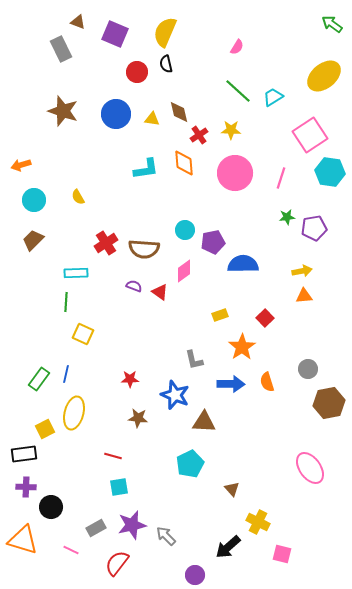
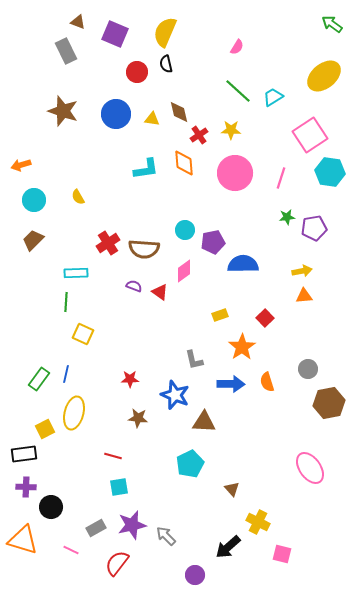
gray rectangle at (61, 49): moved 5 px right, 2 px down
red cross at (106, 243): moved 2 px right
